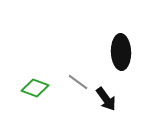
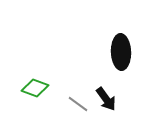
gray line: moved 22 px down
